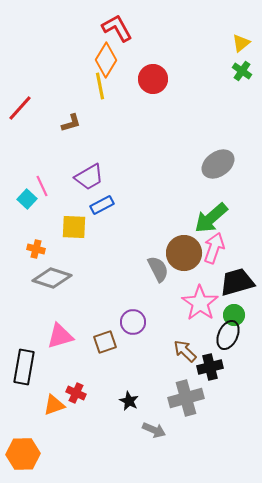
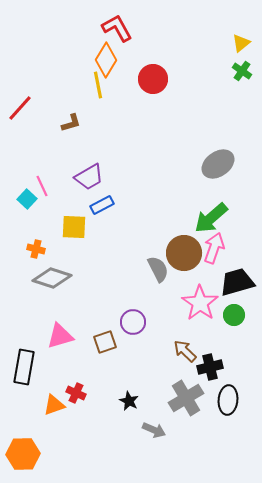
yellow line: moved 2 px left, 1 px up
black ellipse: moved 65 px down; rotated 20 degrees counterclockwise
gray cross: rotated 16 degrees counterclockwise
